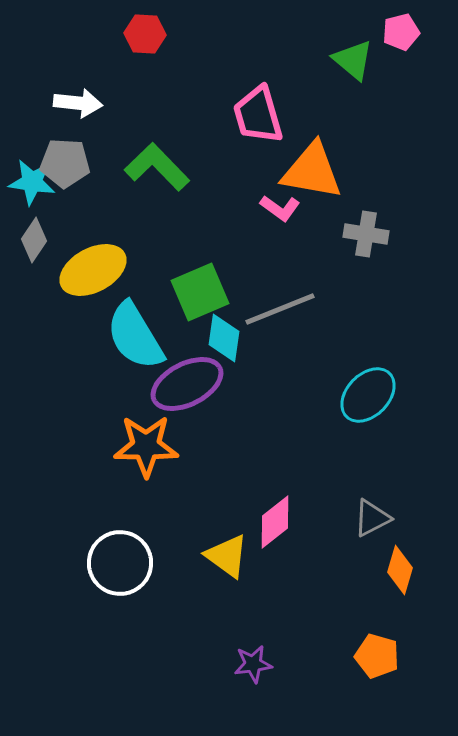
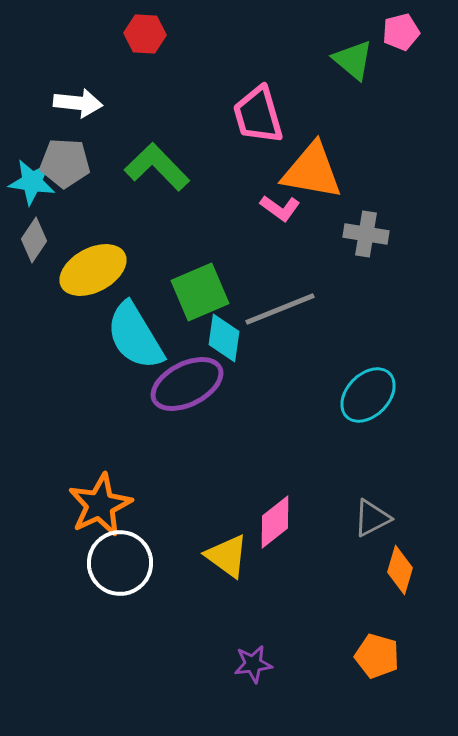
orange star: moved 46 px left, 59 px down; rotated 26 degrees counterclockwise
